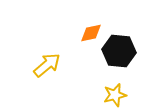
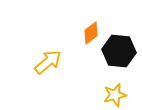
orange diamond: rotated 25 degrees counterclockwise
yellow arrow: moved 1 px right, 3 px up
